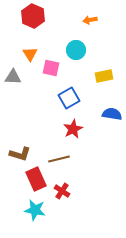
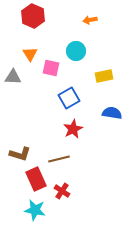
cyan circle: moved 1 px down
blue semicircle: moved 1 px up
